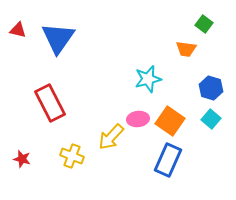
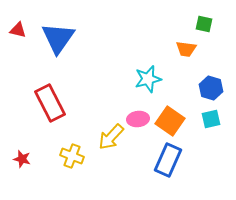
green square: rotated 24 degrees counterclockwise
cyan square: rotated 36 degrees clockwise
